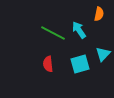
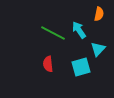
cyan triangle: moved 5 px left, 5 px up
cyan square: moved 1 px right, 3 px down
